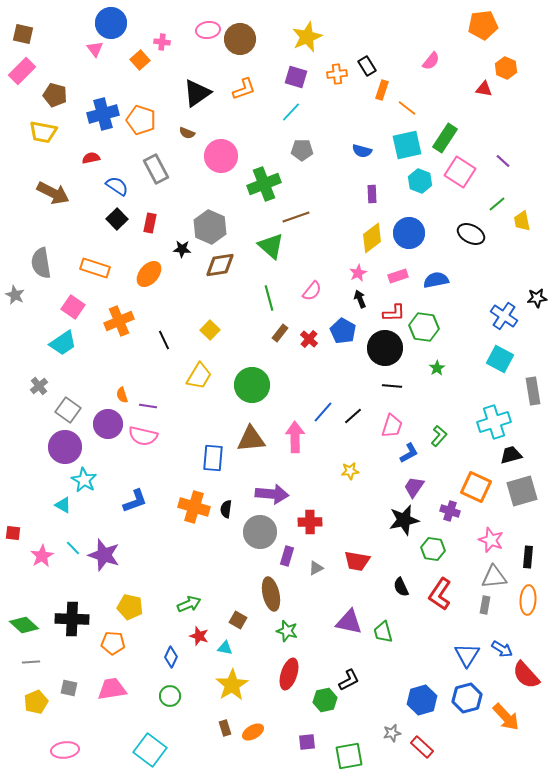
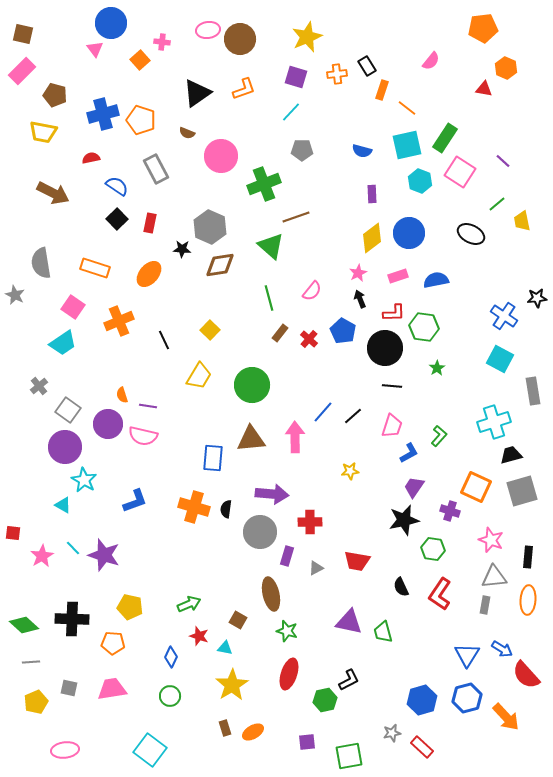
orange pentagon at (483, 25): moved 3 px down
